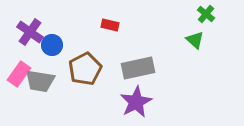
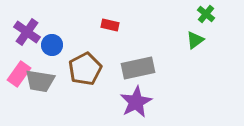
purple cross: moved 3 px left
green triangle: rotated 42 degrees clockwise
